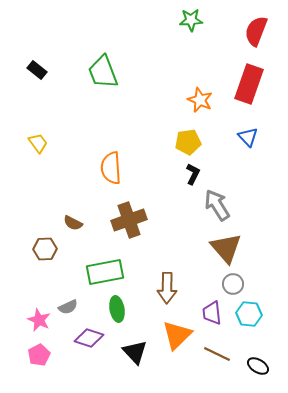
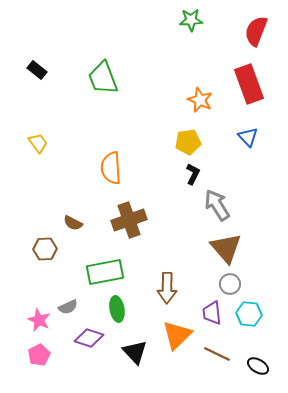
green trapezoid: moved 6 px down
red rectangle: rotated 39 degrees counterclockwise
gray circle: moved 3 px left
